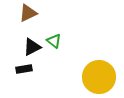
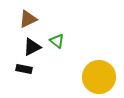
brown triangle: moved 6 px down
green triangle: moved 3 px right
black rectangle: rotated 21 degrees clockwise
